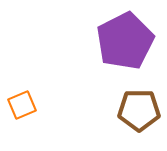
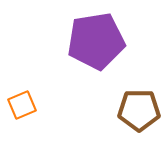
purple pentagon: moved 29 px left; rotated 18 degrees clockwise
